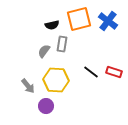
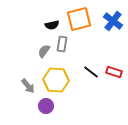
blue cross: moved 5 px right
